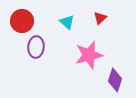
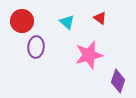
red triangle: rotated 40 degrees counterclockwise
purple diamond: moved 3 px right, 1 px down
